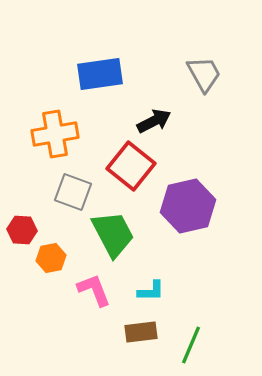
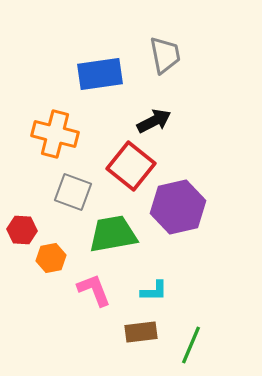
gray trapezoid: moved 39 px left, 19 px up; rotated 18 degrees clockwise
orange cross: rotated 24 degrees clockwise
purple hexagon: moved 10 px left, 1 px down
green trapezoid: rotated 72 degrees counterclockwise
cyan L-shape: moved 3 px right
